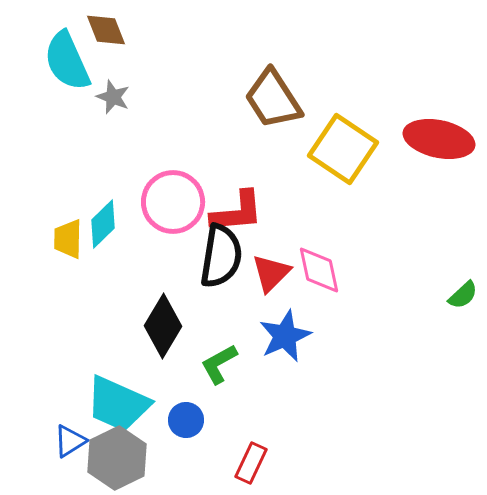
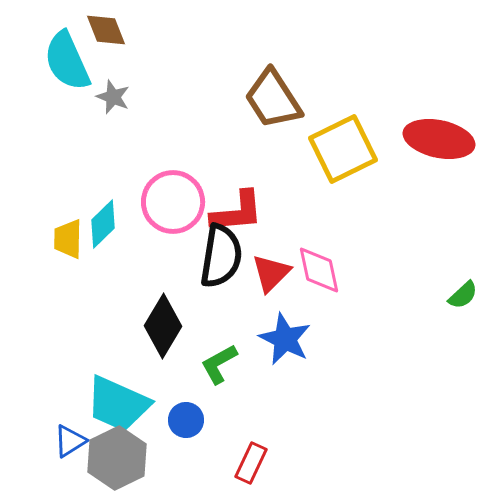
yellow square: rotated 30 degrees clockwise
blue star: moved 3 px down; rotated 22 degrees counterclockwise
